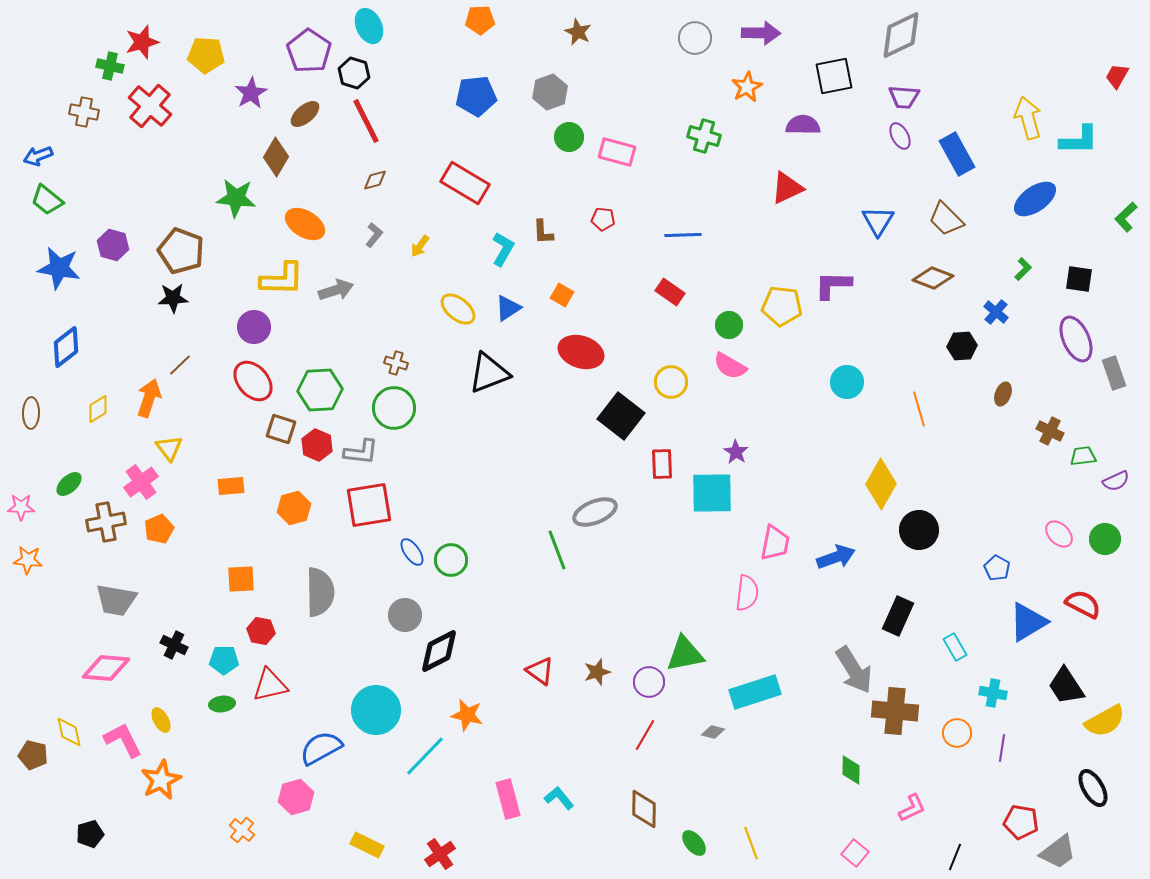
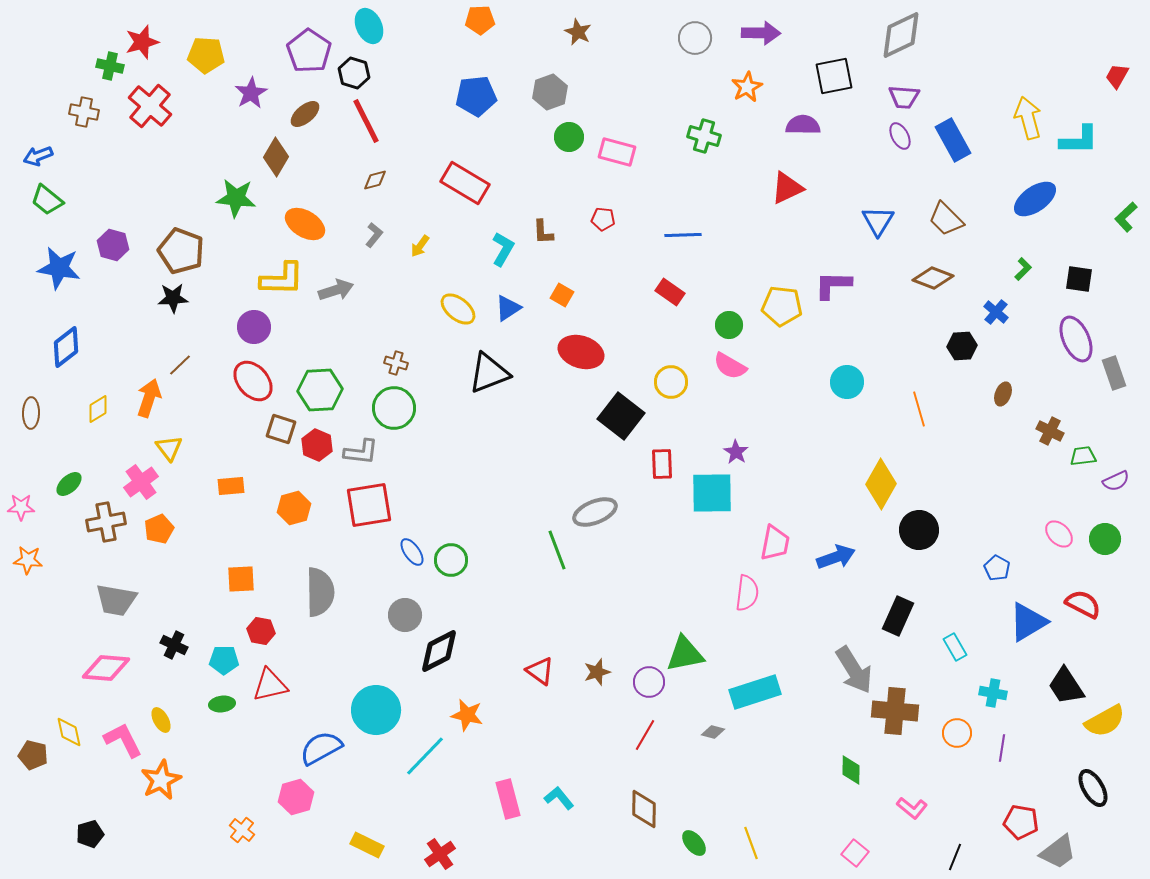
blue rectangle at (957, 154): moved 4 px left, 14 px up
pink L-shape at (912, 808): rotated 64 degrees clockwise
